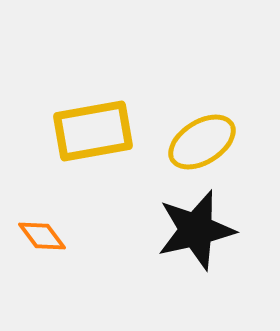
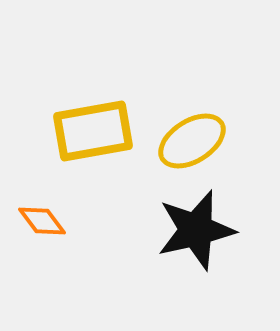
yellow ellipse: moved 10 px left, 1 px up
orange diamond: moved 15 px up
